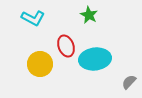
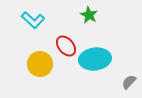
cyan L-shape: moved 2 px down; rotated 15 degrees clockwise
red ellipse: rotated 20 degrees counterclockwise
